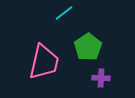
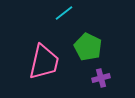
green pentagon: rotated 12 degrees counterclockwise
purple cross: rotated 18 degrees counterclockwise
